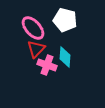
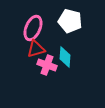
white pentagon: moved 5 px right, 1 px down
pink ellipse: rotated 65 degrees clockwise
red triangle: rotated 30 degrees clockwise
